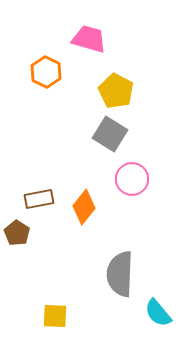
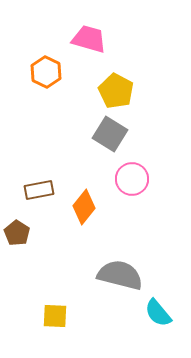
brown rectangle: moved 9 px up
gray semicircle: moved 1 px down; rotated 102 degrees clockwise
